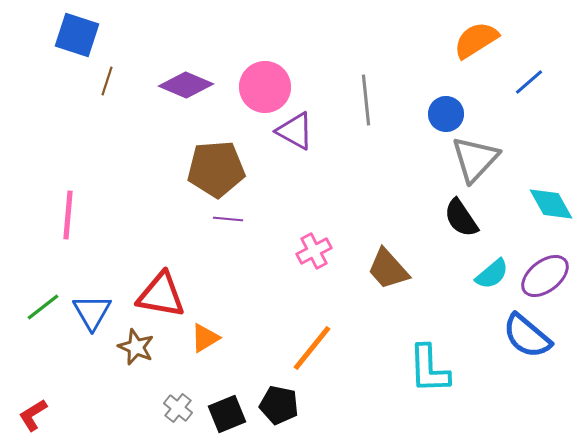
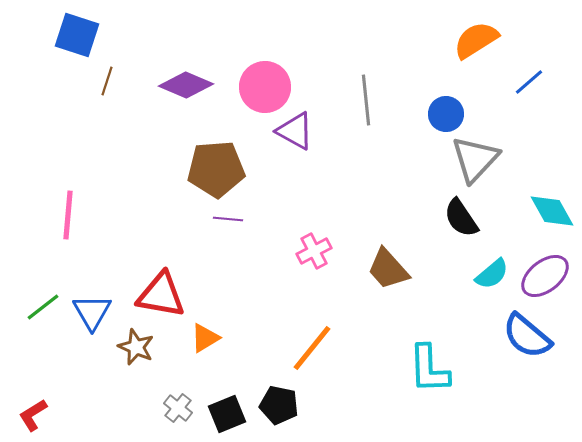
cyan diamond: moved 1 px right, 7 px down
